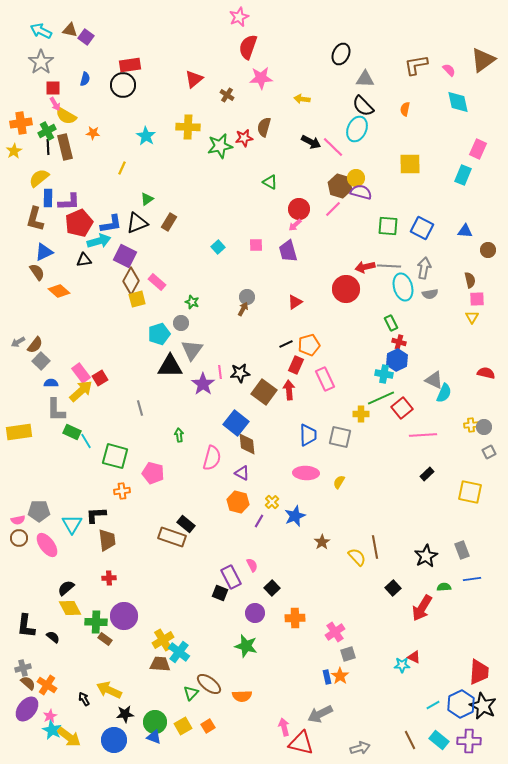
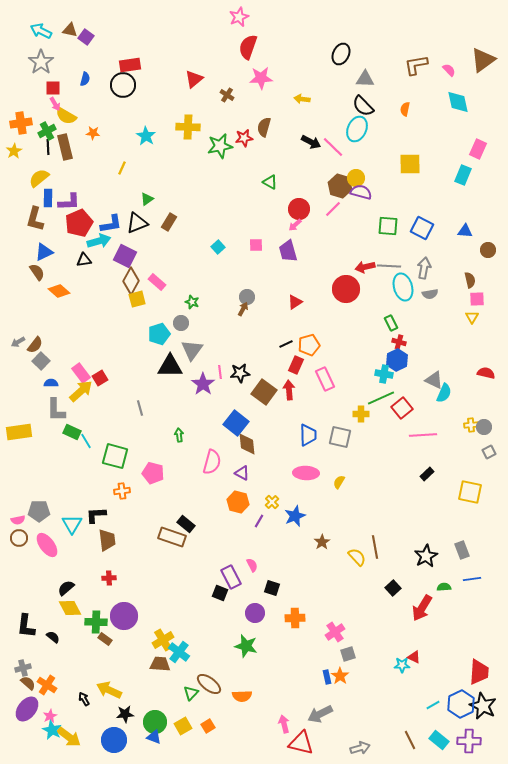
pink semicircle at (212, 458): moved 4 px down
black square at (272, 588): rotated 28 degrees counterclockwise
pink arrow at (284, 727): moved 3 px up
